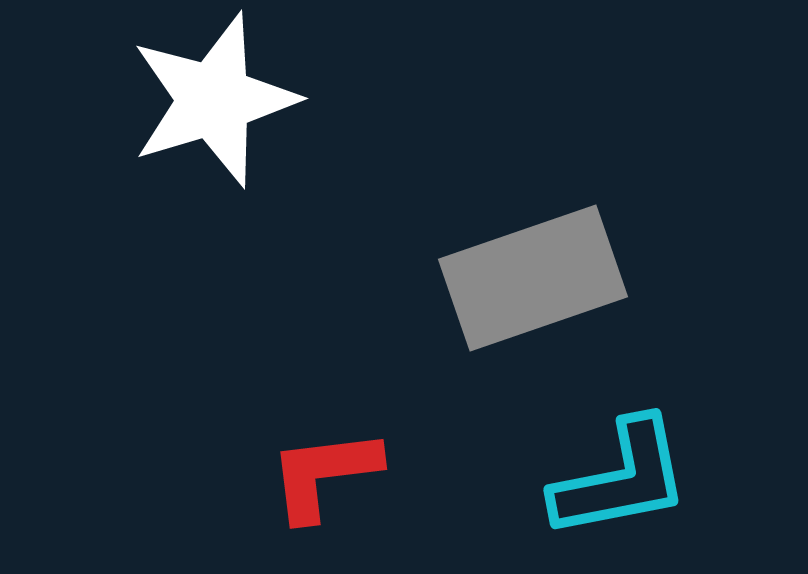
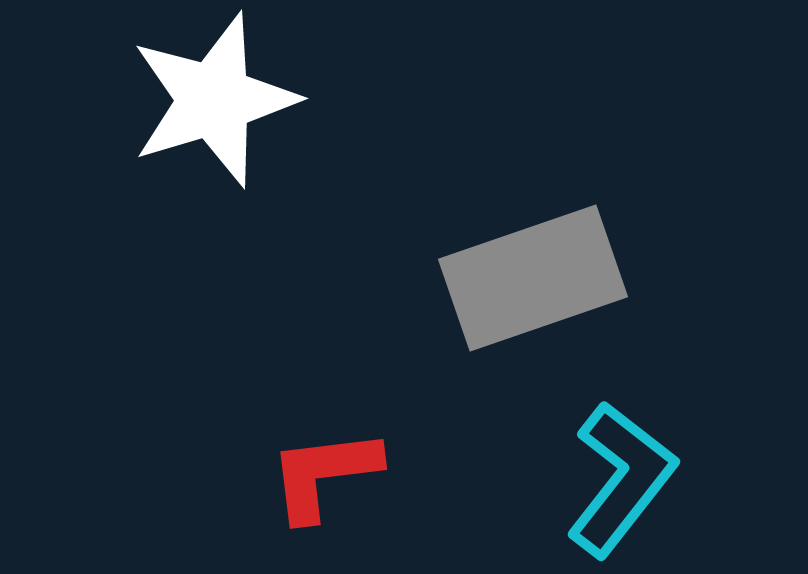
cyan L-shape: rotated 41 degrees counterclockwise
